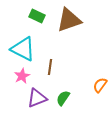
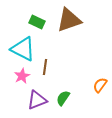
green rectangle: moved 6 px down
brown line: moved 5 px left
purple triangle: moved 2 px down
